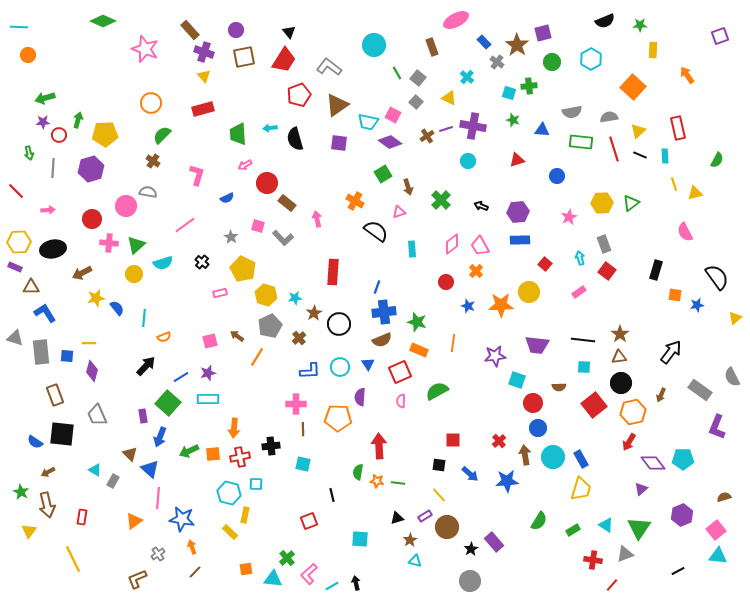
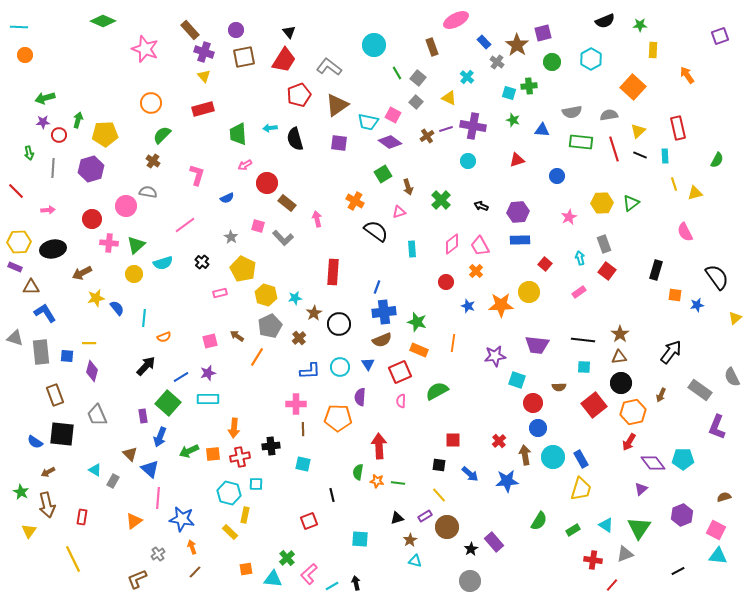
orange circle at (28, 55): moved 3 px left
gray semicircle at (609, 117): moved 2 px up
pink square at (716, 530): rotated 24 degrees counterclockwise
